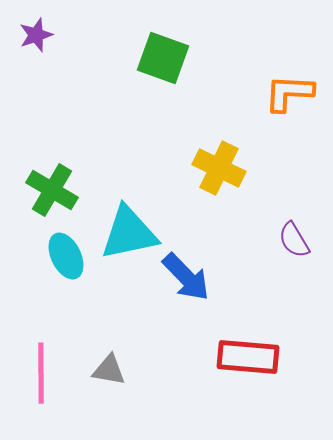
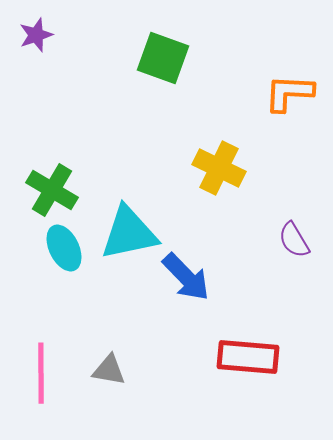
cyan ellipse: moved 2 px left, 8 px up
